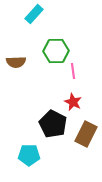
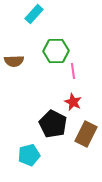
brown semicircle: moved 2 px left, 1 px up
cyan pentagon: rotated 15 degrees counterclockwise
